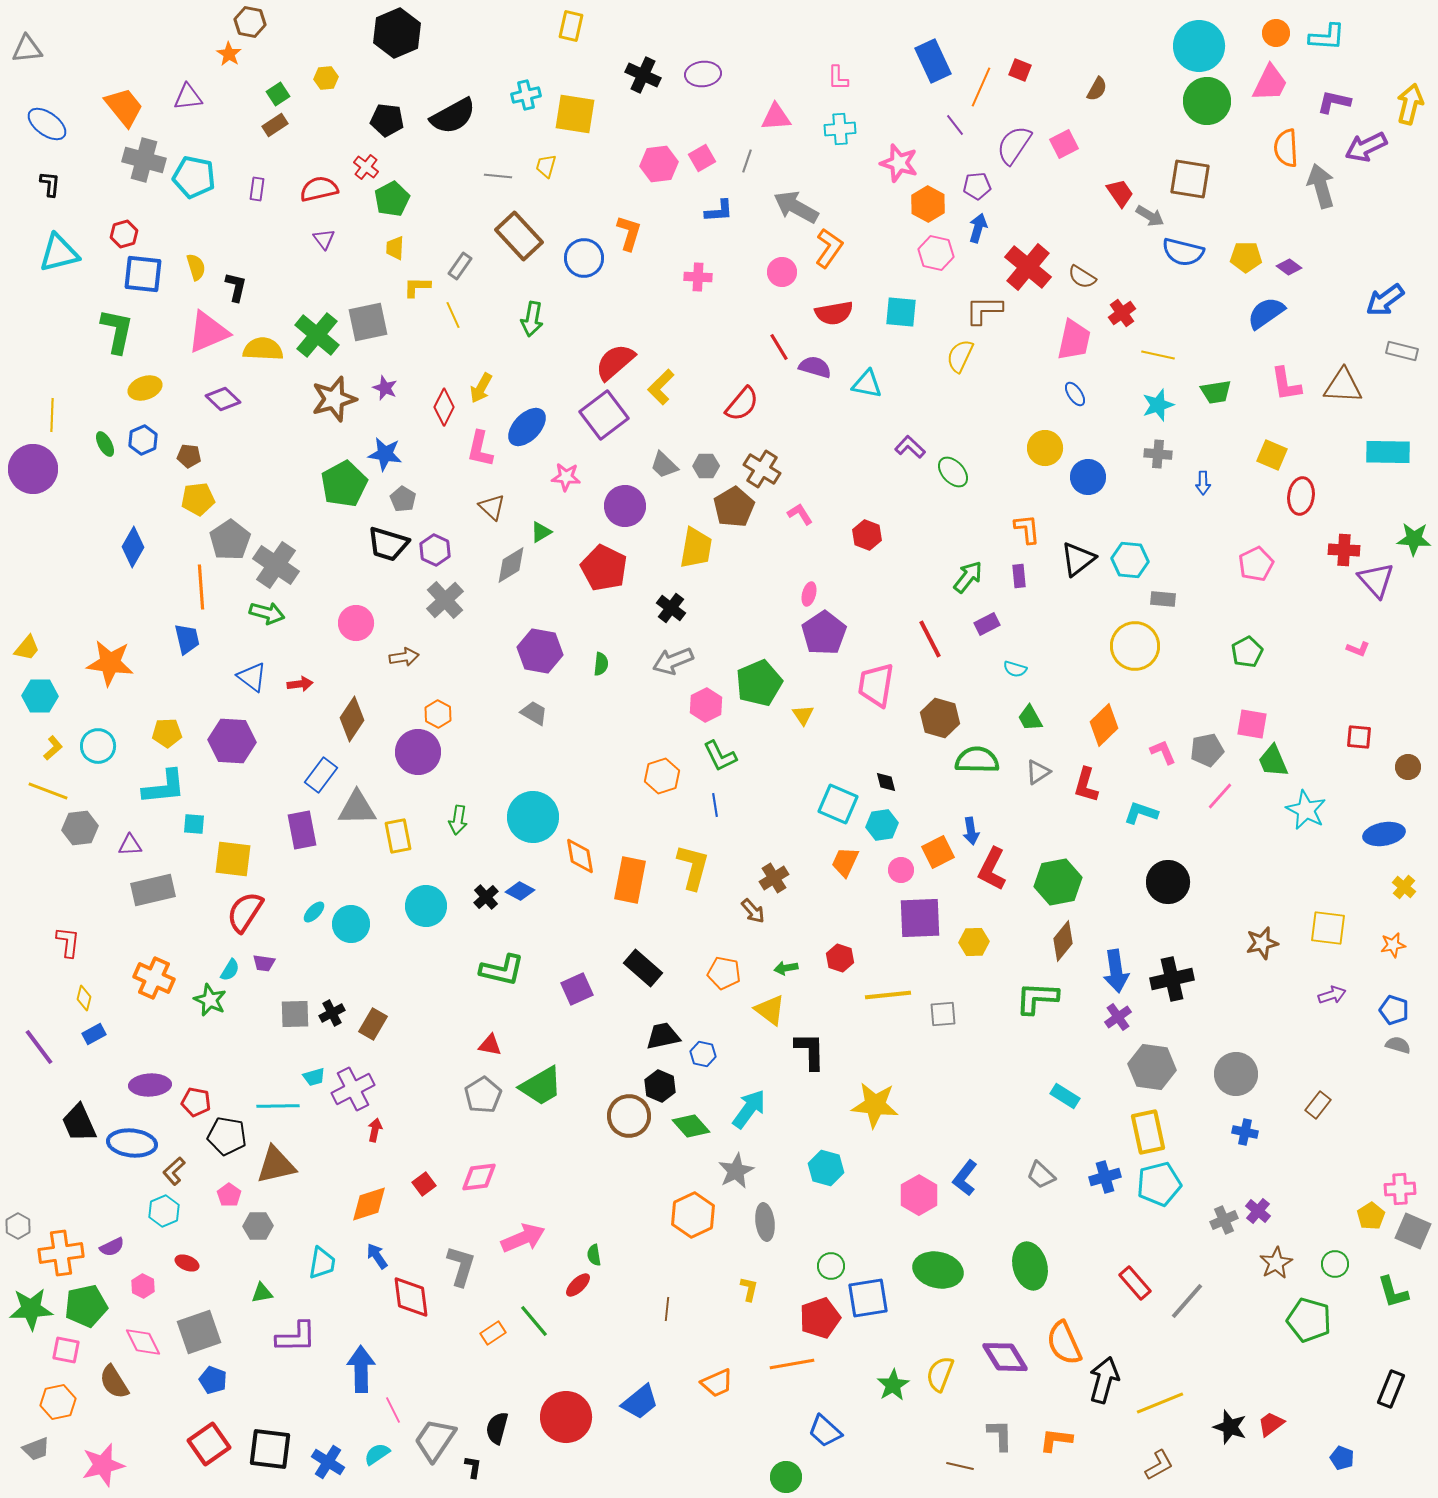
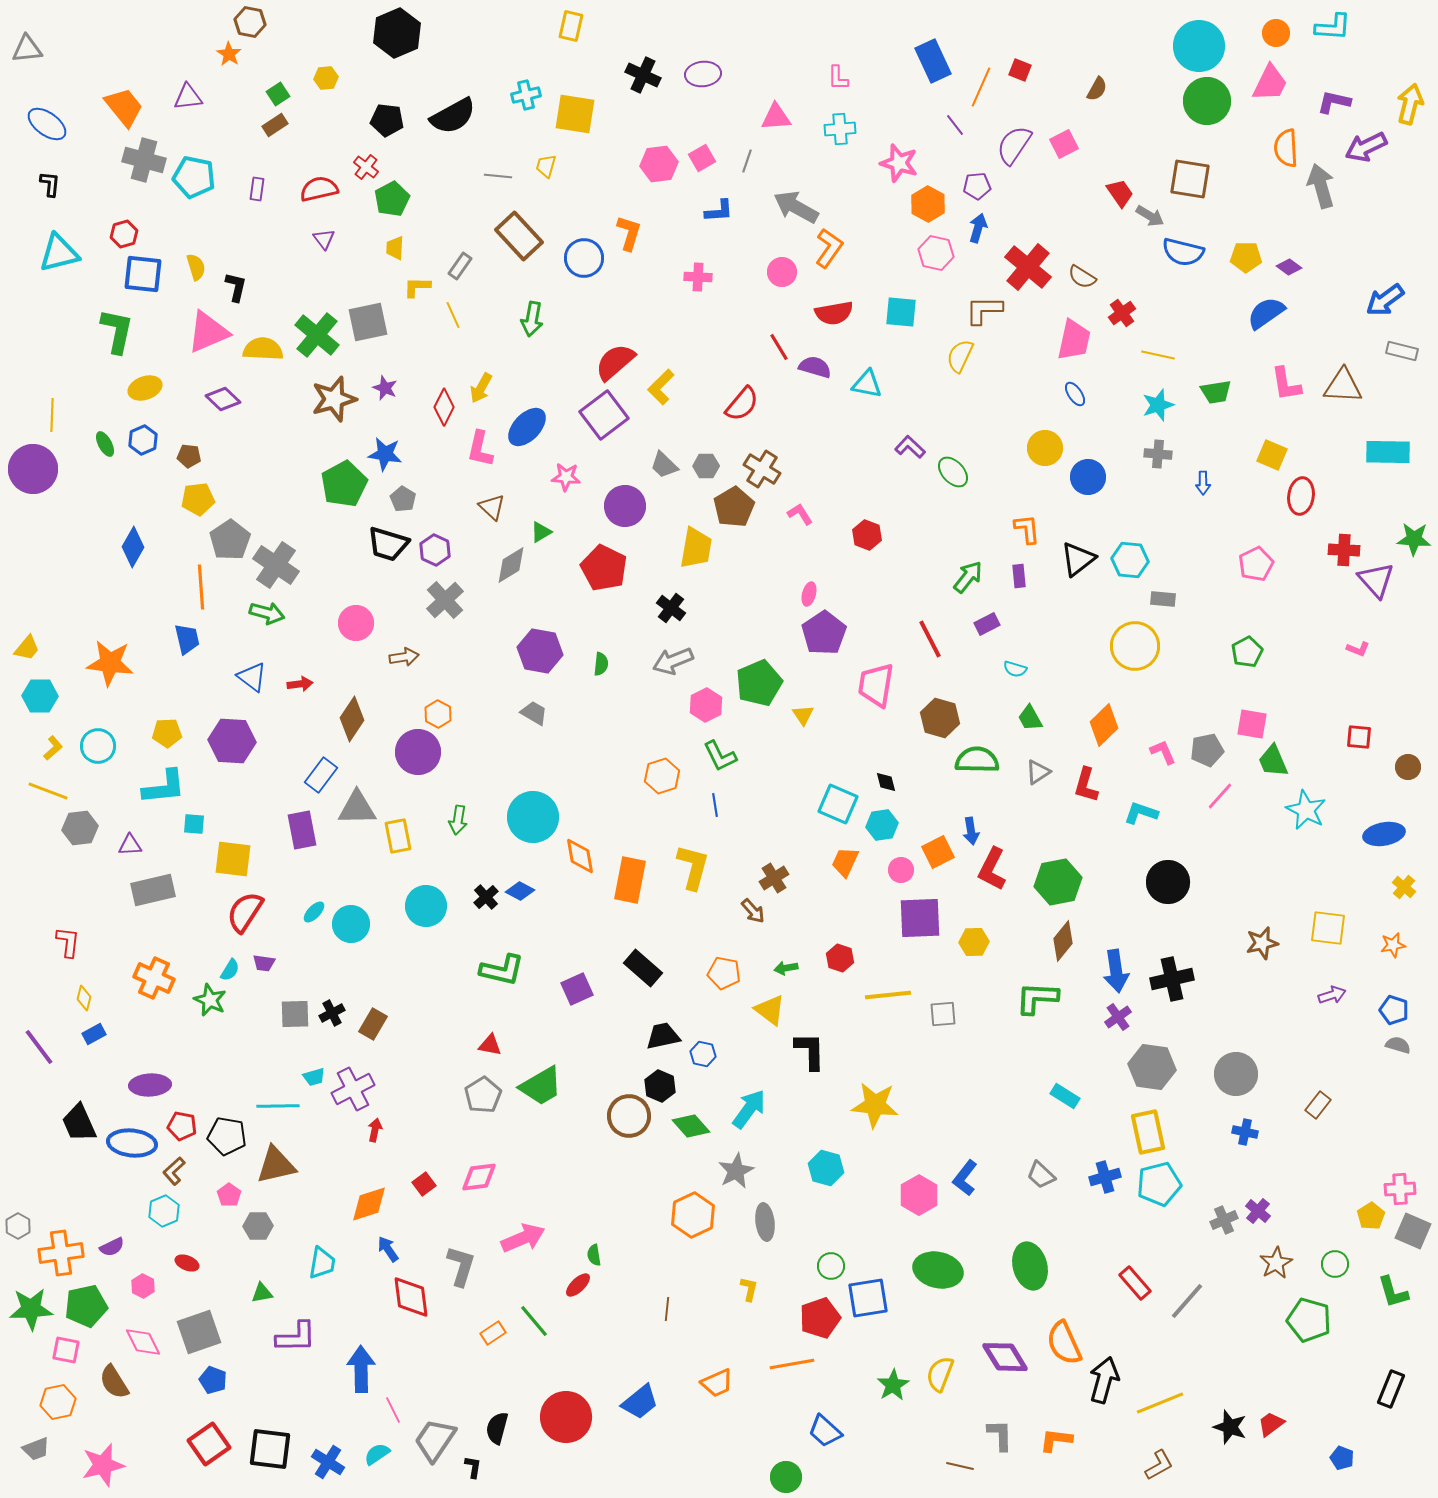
cyan L-shape at (1327, 37): moved 6 px right, 10 px up
red pentagon at (196, 1102): moved 14 px left, 24 px down
blue arrow at (377, 1256): moved 11 px right, 7 px up
